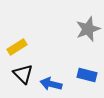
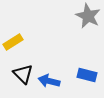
gray star: moved 13 px up; rotated 25 degrees counterclockwise
yellow rectangle: moved 4 px left, 5 px up
blue arrow: moved 2 px left, 3 px up
